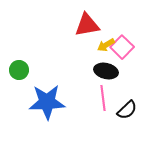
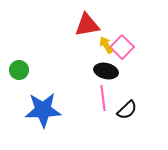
yellow arrow: rotated 90 degrees clockwise
blue star: moved 4 px left, 8 px down
